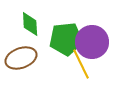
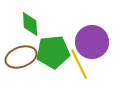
green pentagon: moved 13 px left, 13 px down
brown ellipse: moved 1 px up
yellow line: moved 2 px left
